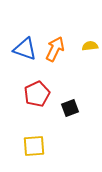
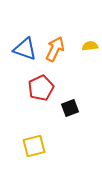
red pentagon: moved 4 px right, 6 px up
yellow square: rotated 10 degrees counterclockwise
